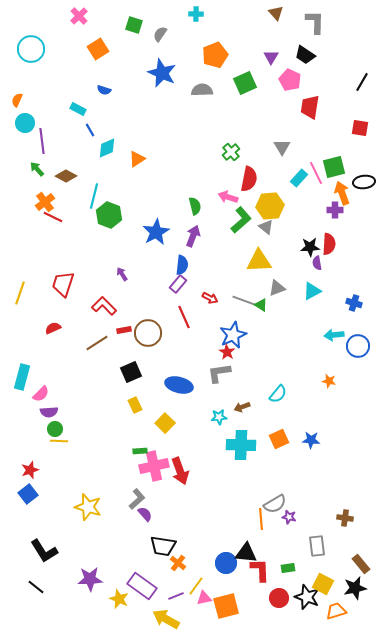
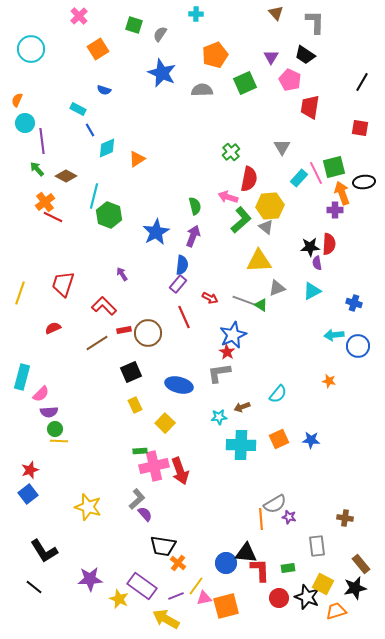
black line at (36, 587): moved 2 px left
